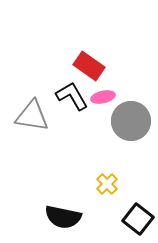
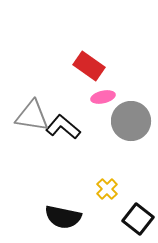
black L-shape: moved 9 px left, 31 px down; rotated 20 degrees counterclockwise
yellow cross: moved 5 px down
